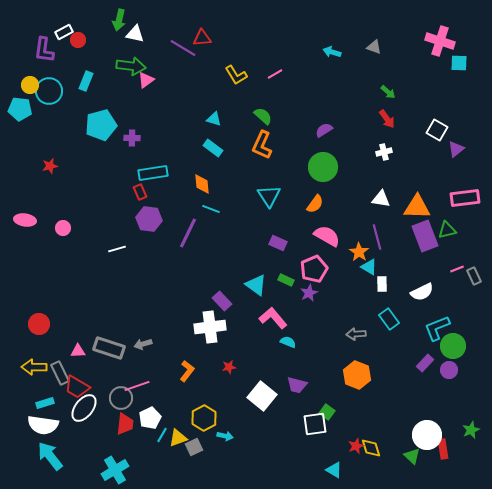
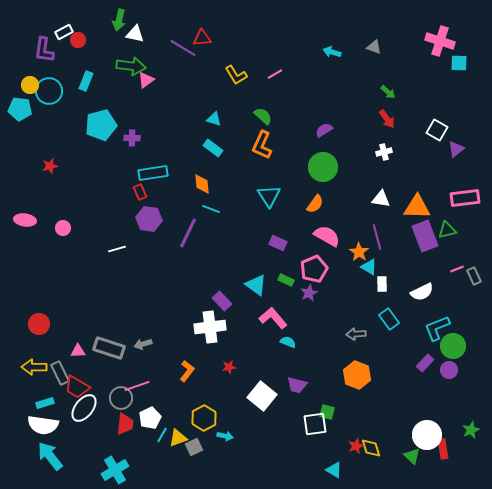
green square at (327, 412): rotated 21 degrees counterclockwise
